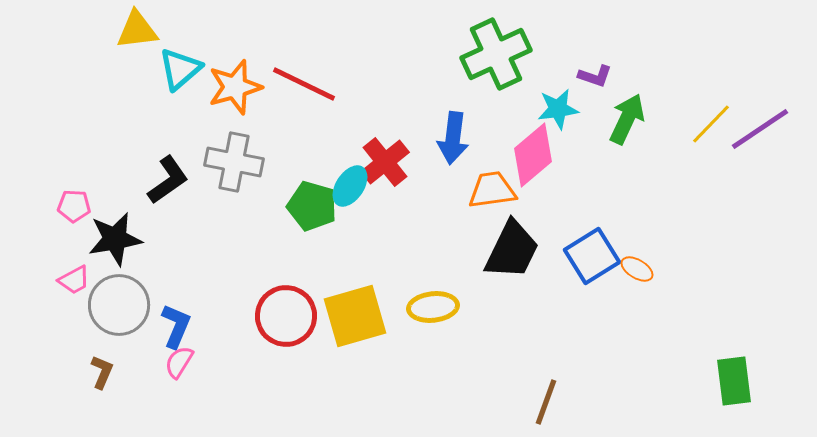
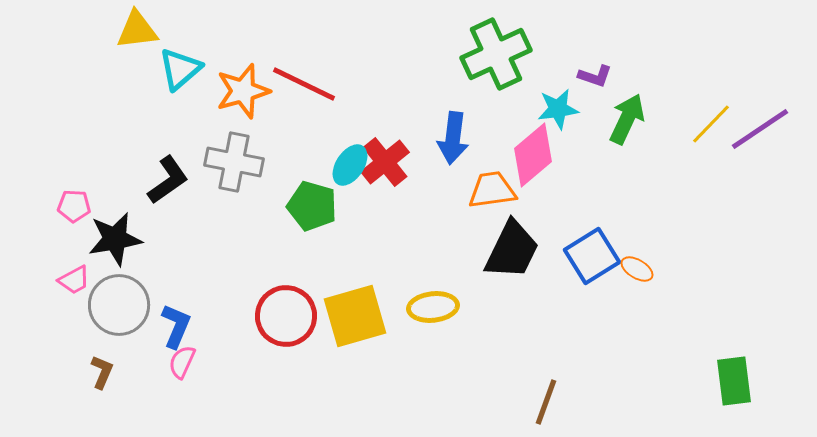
orange star: moved 8 px right, 4 px down
cyan ellipse: moved 21 px up
pink semicircle: moved 3 px right; rotated 8 degrees counterclockwise
